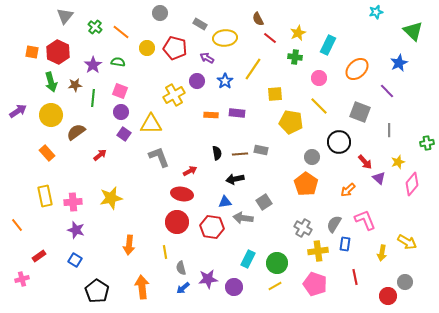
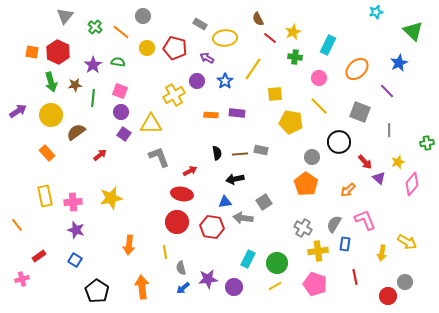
gray circle at (160, 13): moved 17 px left, 3 px down
yellow star at (298, 33): moved 5 px left, 1 px up
